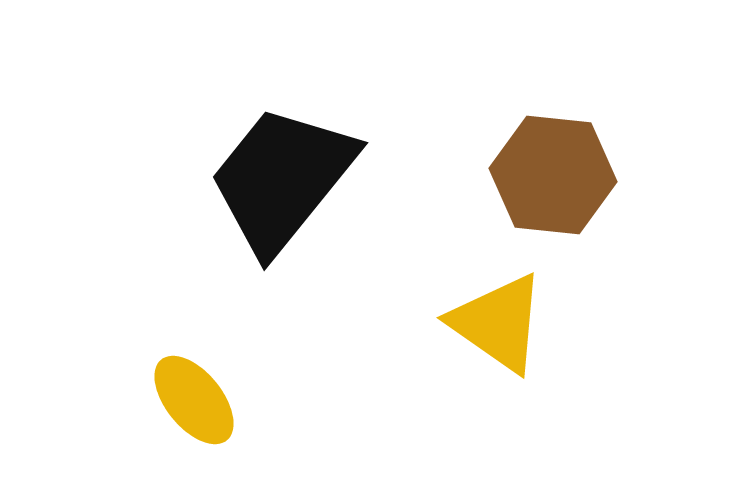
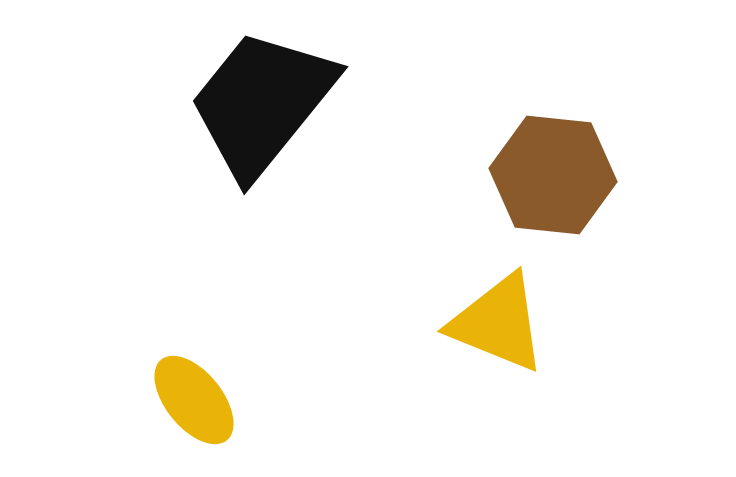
black trapezoid: moved 20 px left, 76 px up
yellow triangle: rotated 13 degrees counterclockwise
